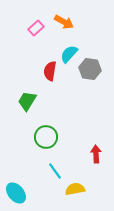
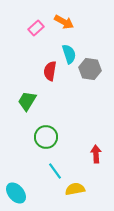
cyan semicircle: rotated 120 degrees clockwise
